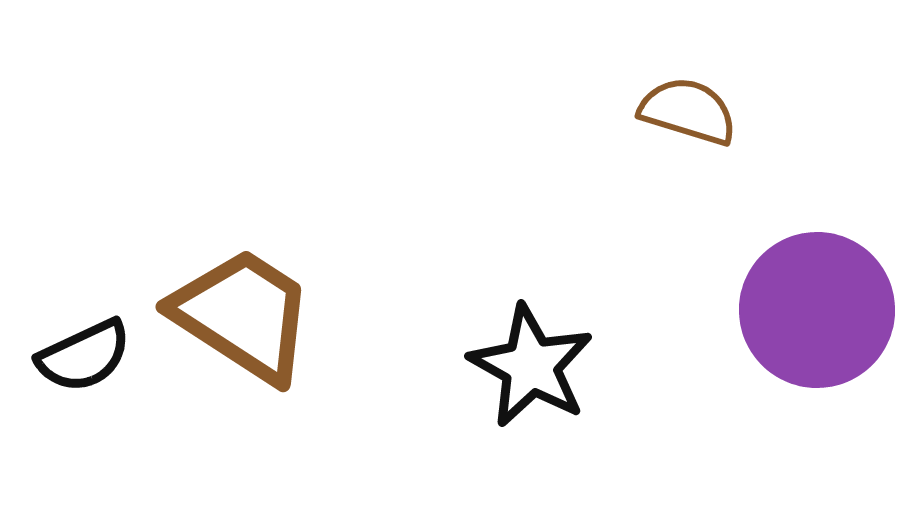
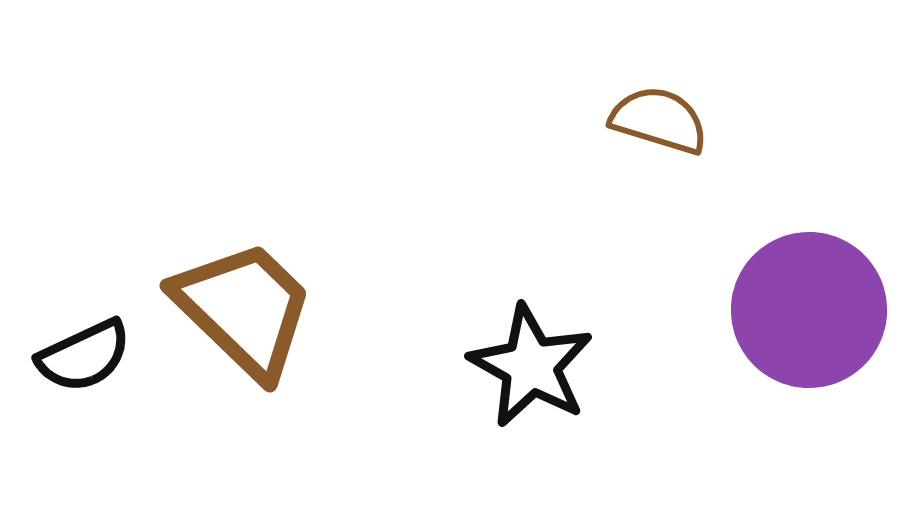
brown semicircle: moved 29 px left, 9 px down
purple circle: moved 8 px left
brown trapezoid: moved 1 px right, 6 px up; rotated 11 degrees clockwise
